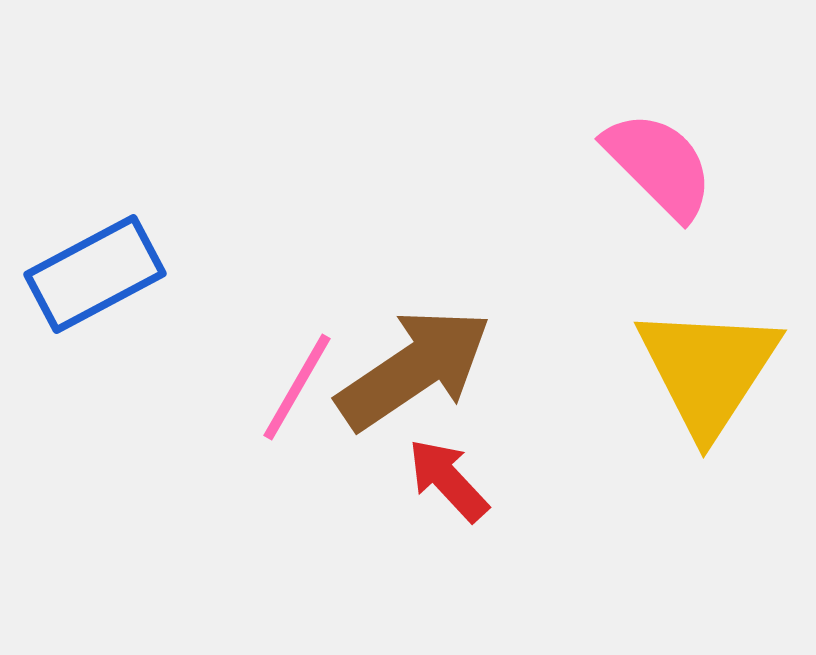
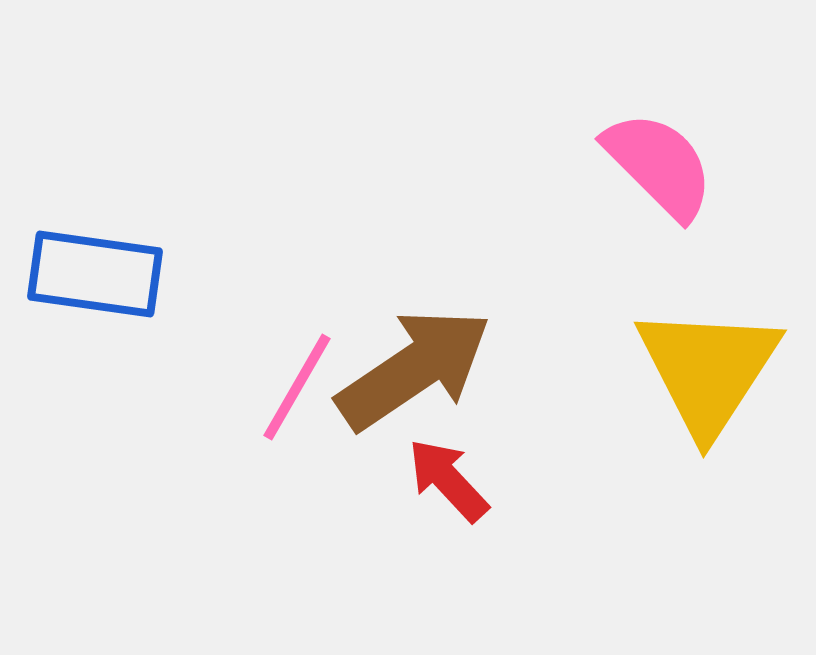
blue rectangle: rotated 36 degrees clockwise
